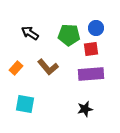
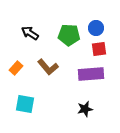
red square: moved 8 px right
